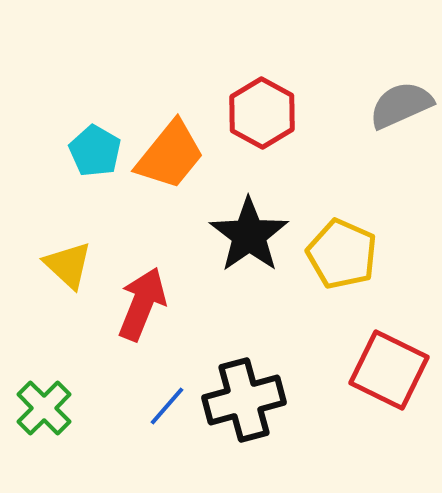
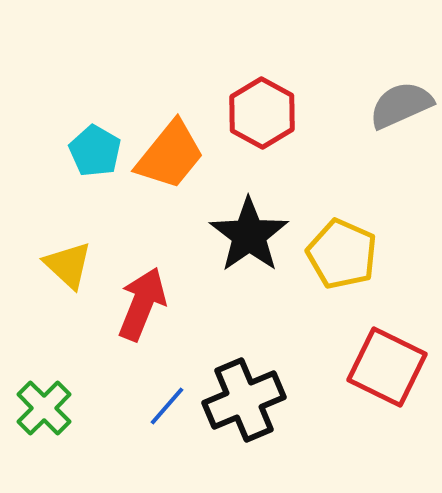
red square: moved 2 px left, 3 px up
black cross: rotated 8 degrees counterclockwise
